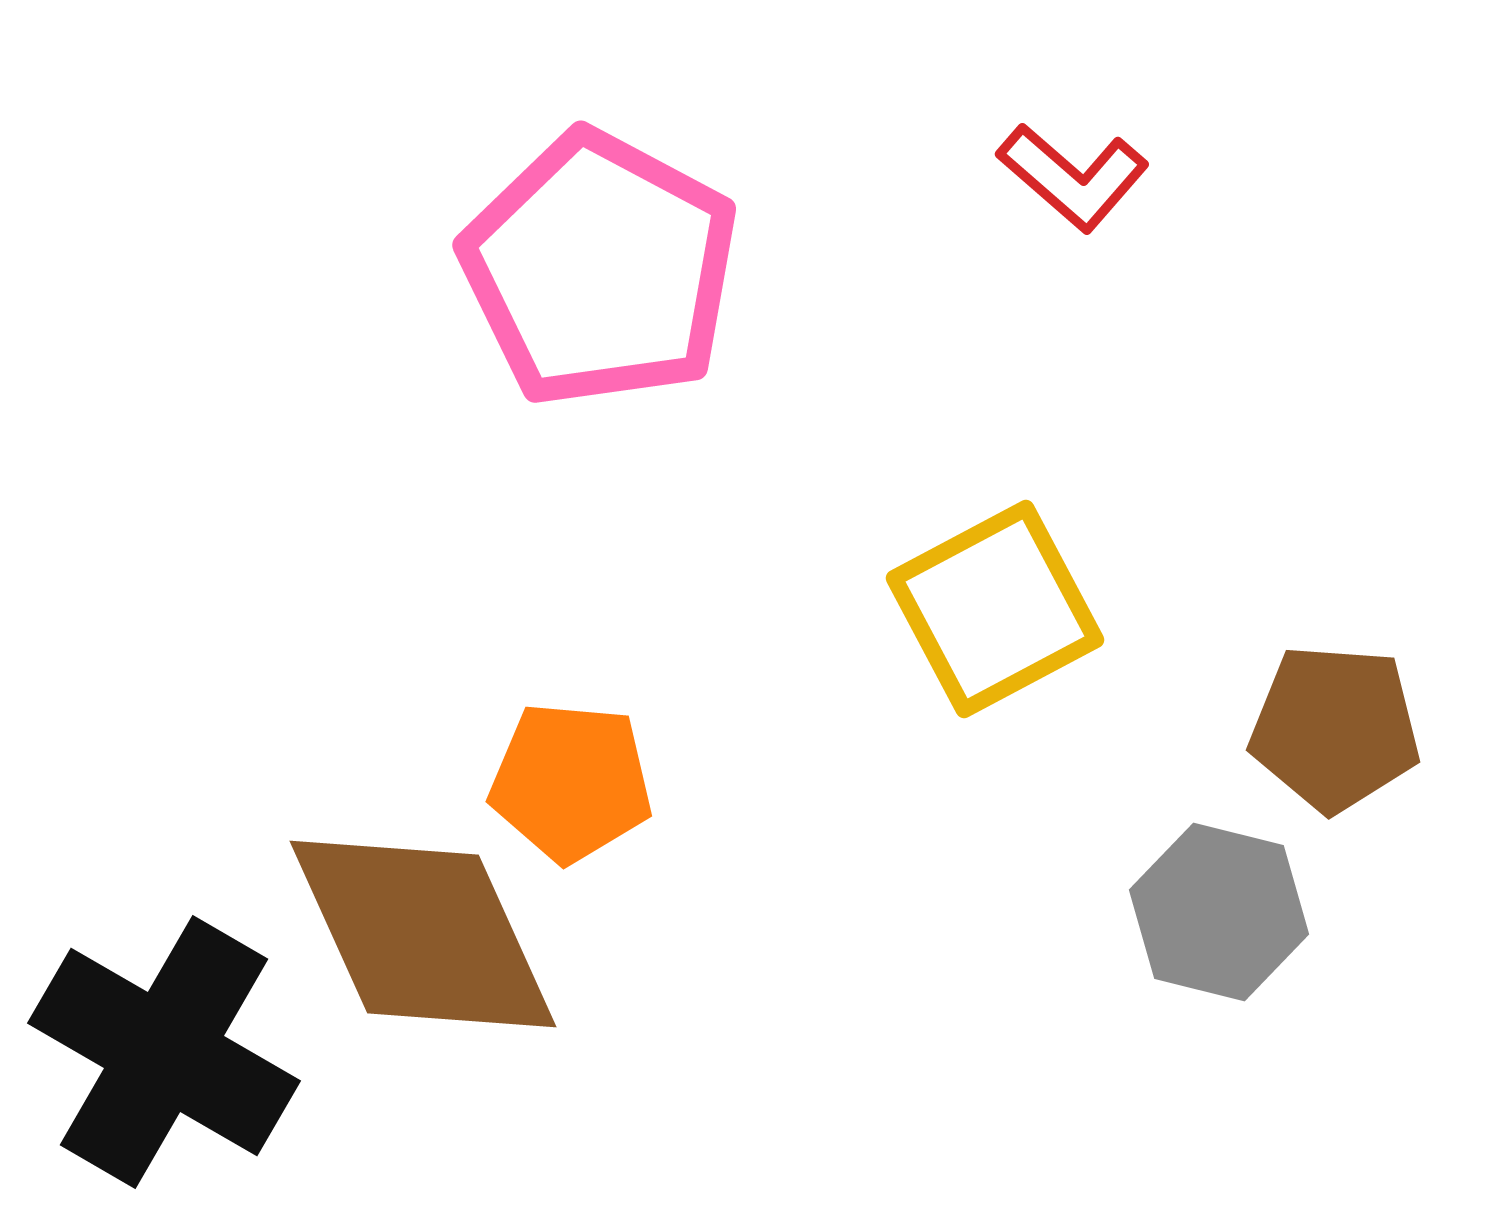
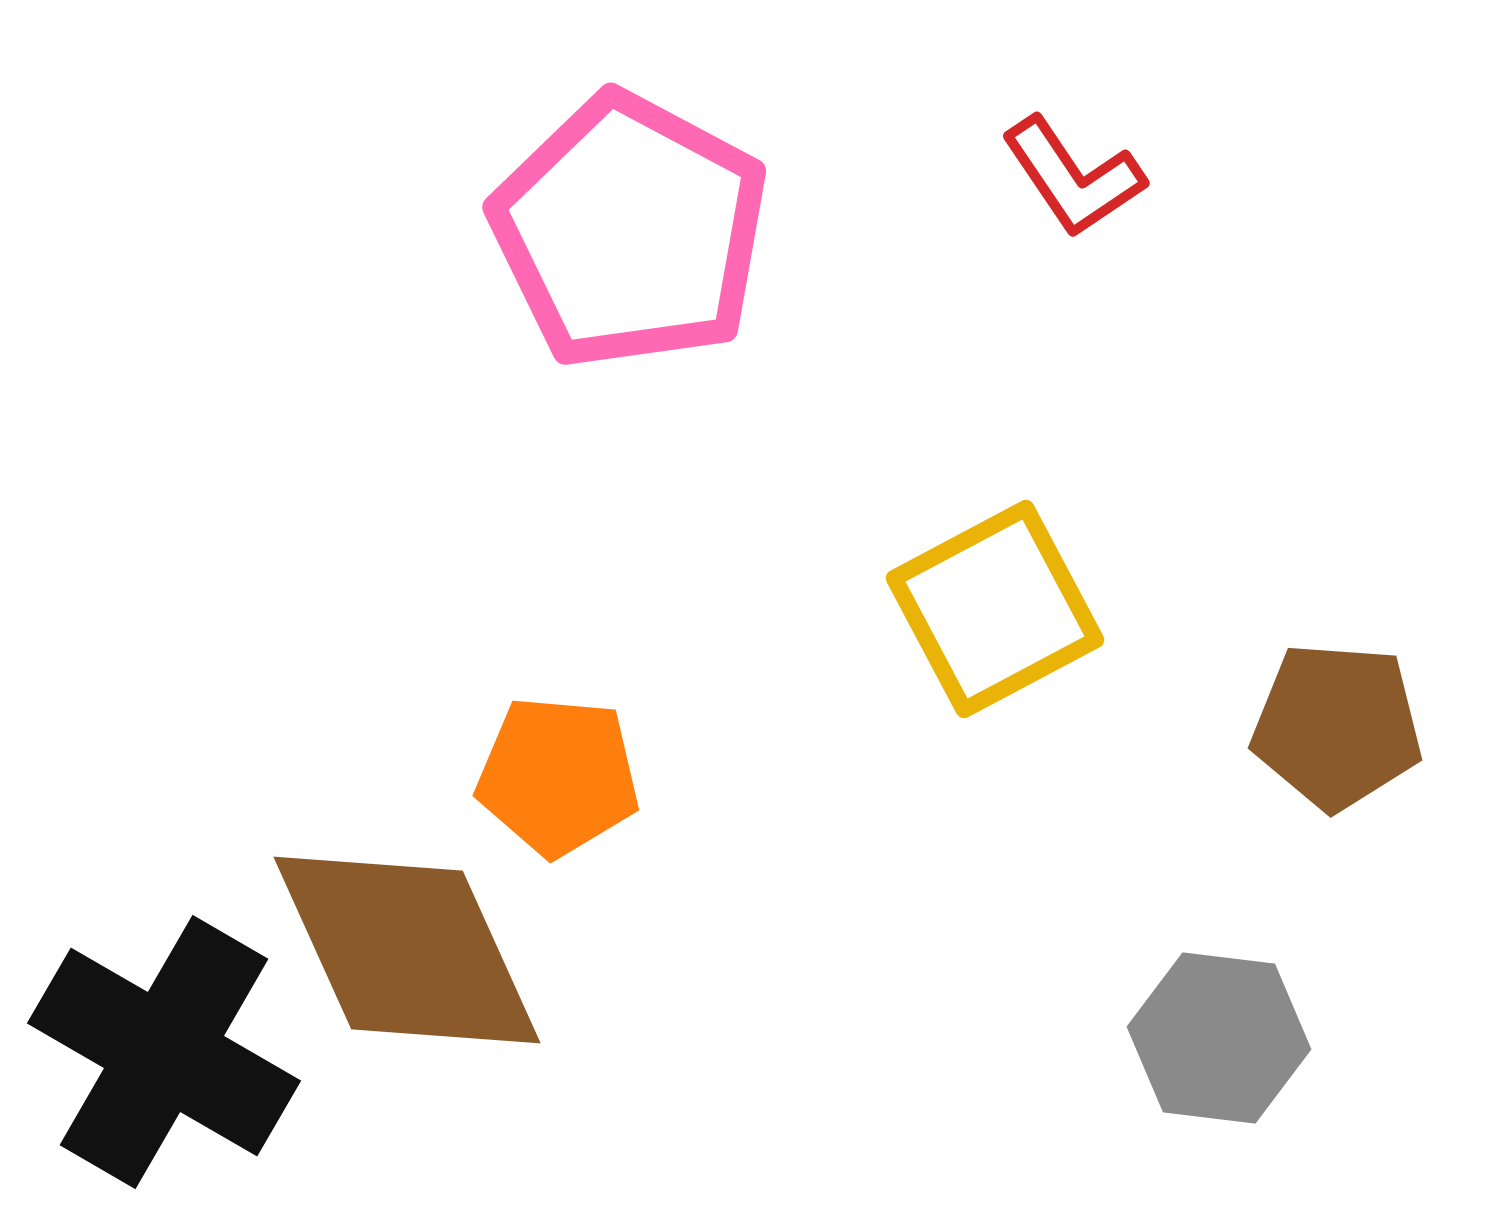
red L-shape: rotated 15 degrees clockwise
pink pentagon: moved 30 px right, 38 px up
brown pentagon: moved 2 px right, 2 px up
orange pentagon: moved 13 px left, 6 px up
gray hexagon: moved 126 px down; rotated 7 degrees counterclockwise
brown diamond: moved 16 px left, 16 px down
